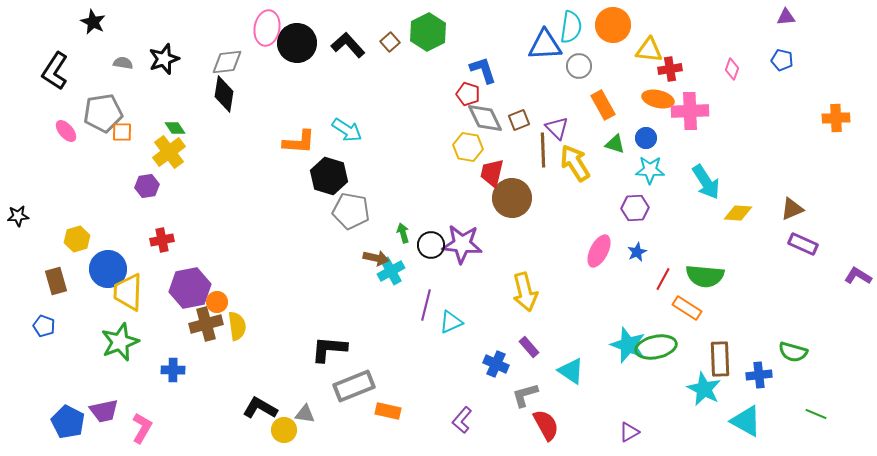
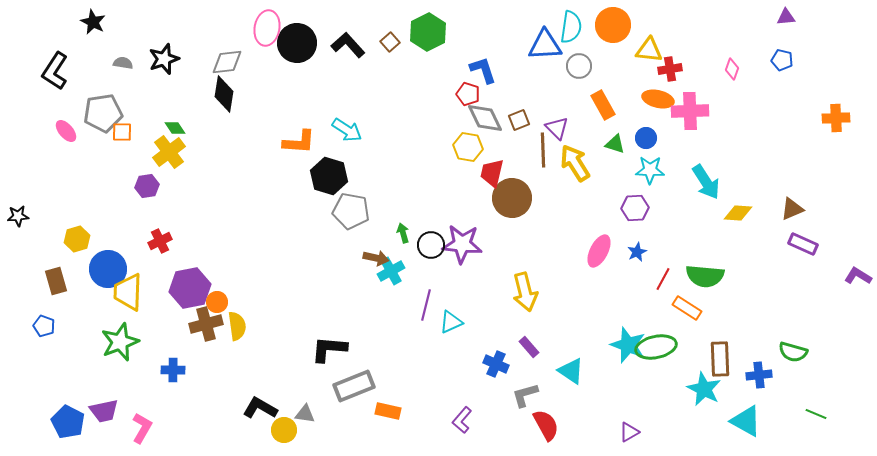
red cross at (162, 240): moved 2 px left, 1 px down; rotated 15 degrees counterclockwise
